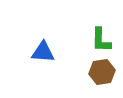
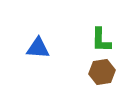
blue triangle: moved 5 px left, 4 px up
